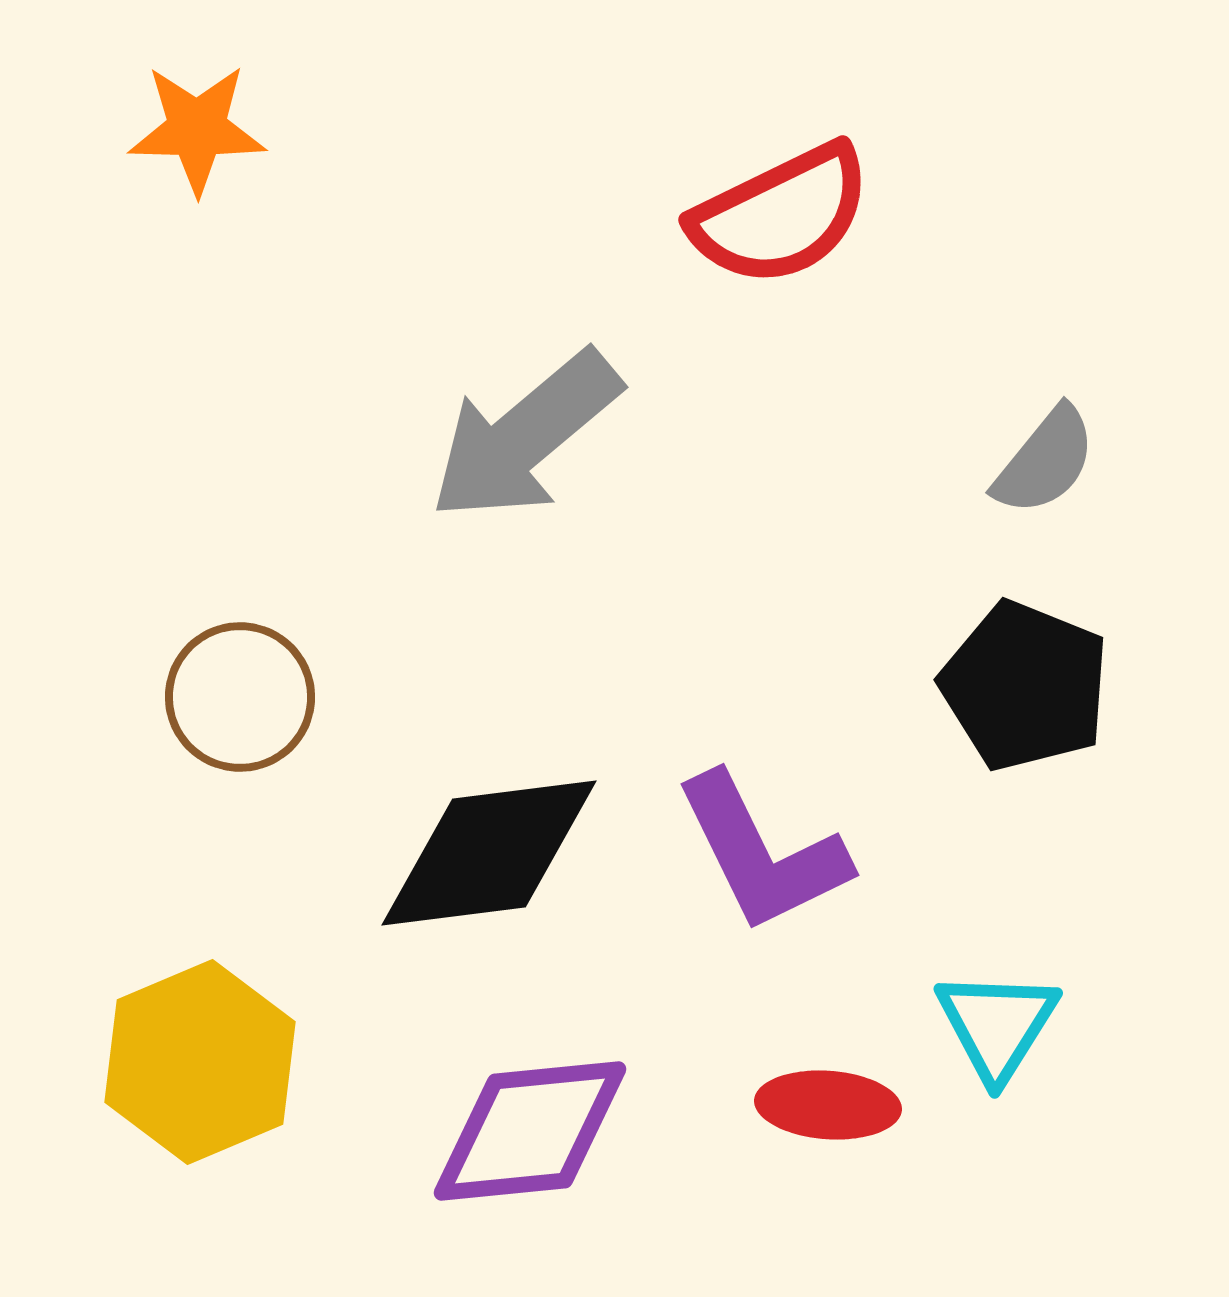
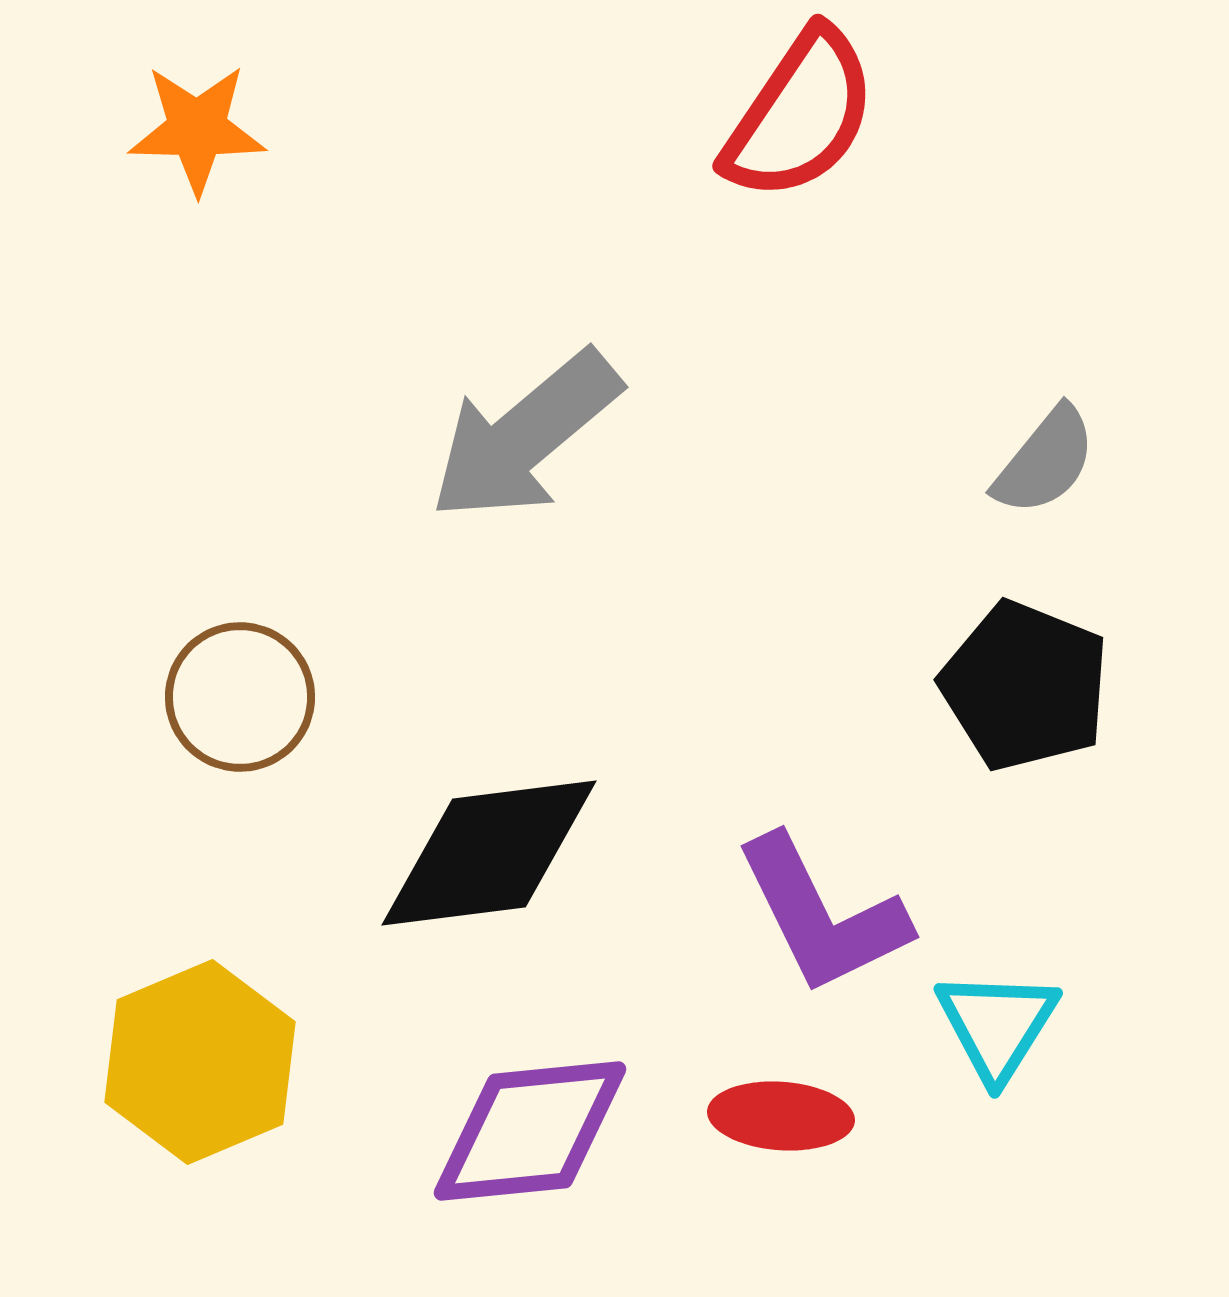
red semicircle: moved 19 px right, 100 px up; rotated 30 degrees counterclockwise
purple L-shape: moved 60 px right, 62 px down
red ellipse: moved 47 px left, 11 px down
